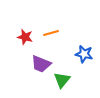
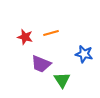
green triangle: rotated 12 degrees counterclockwise
